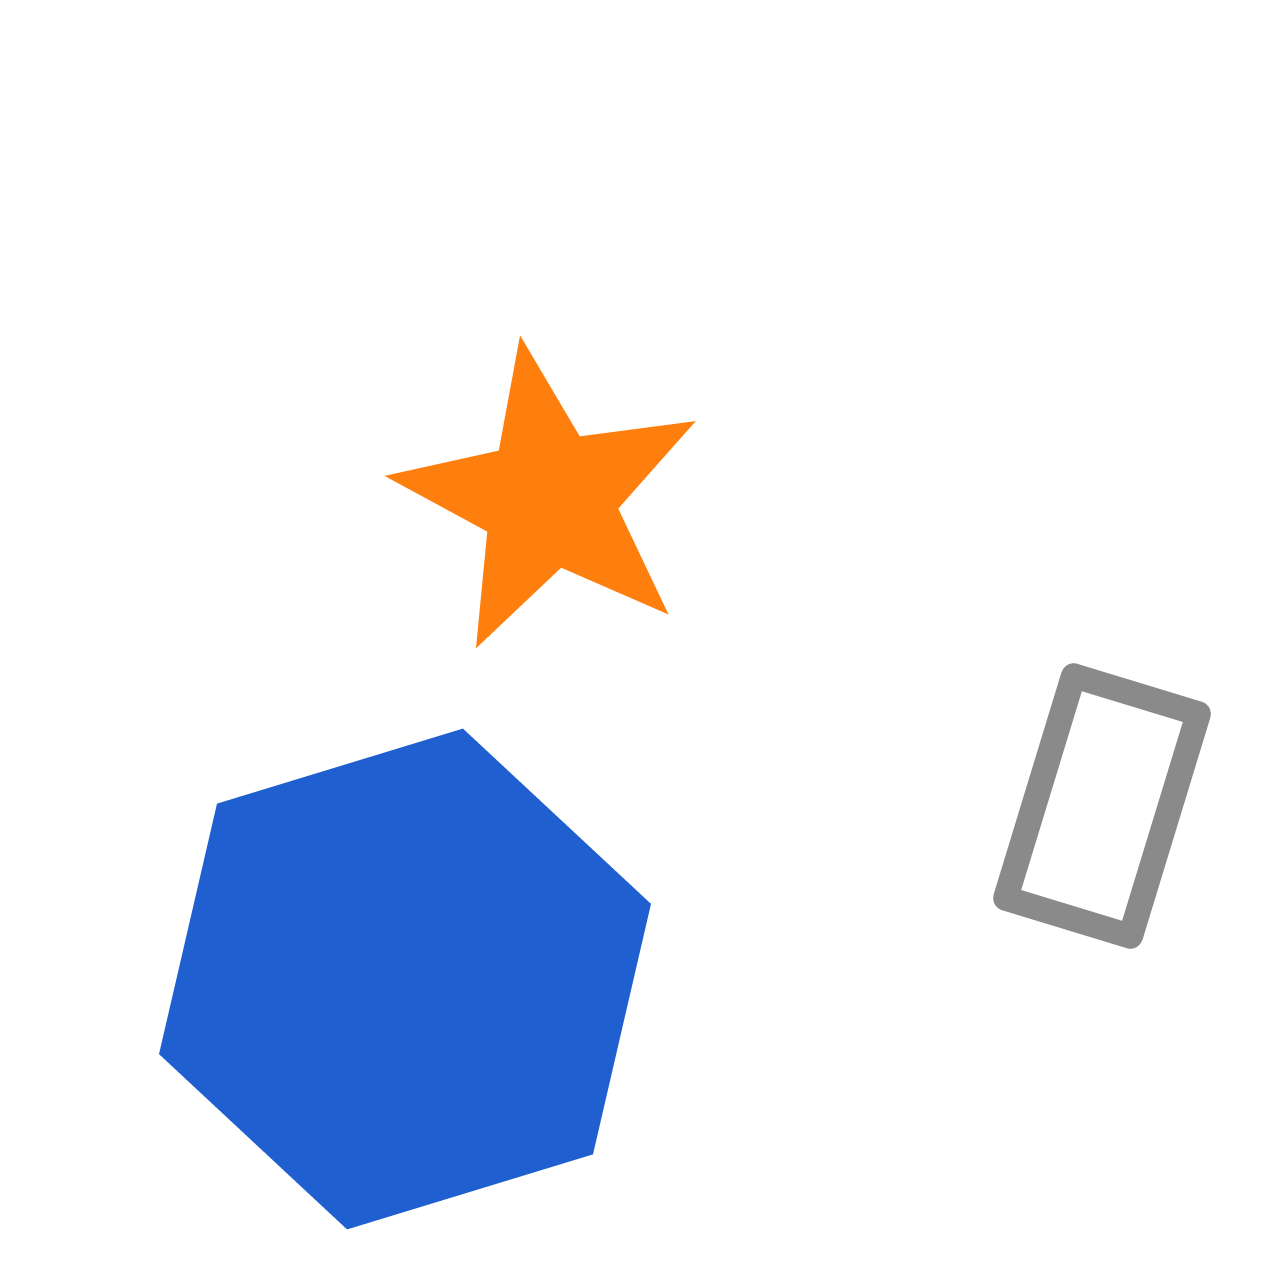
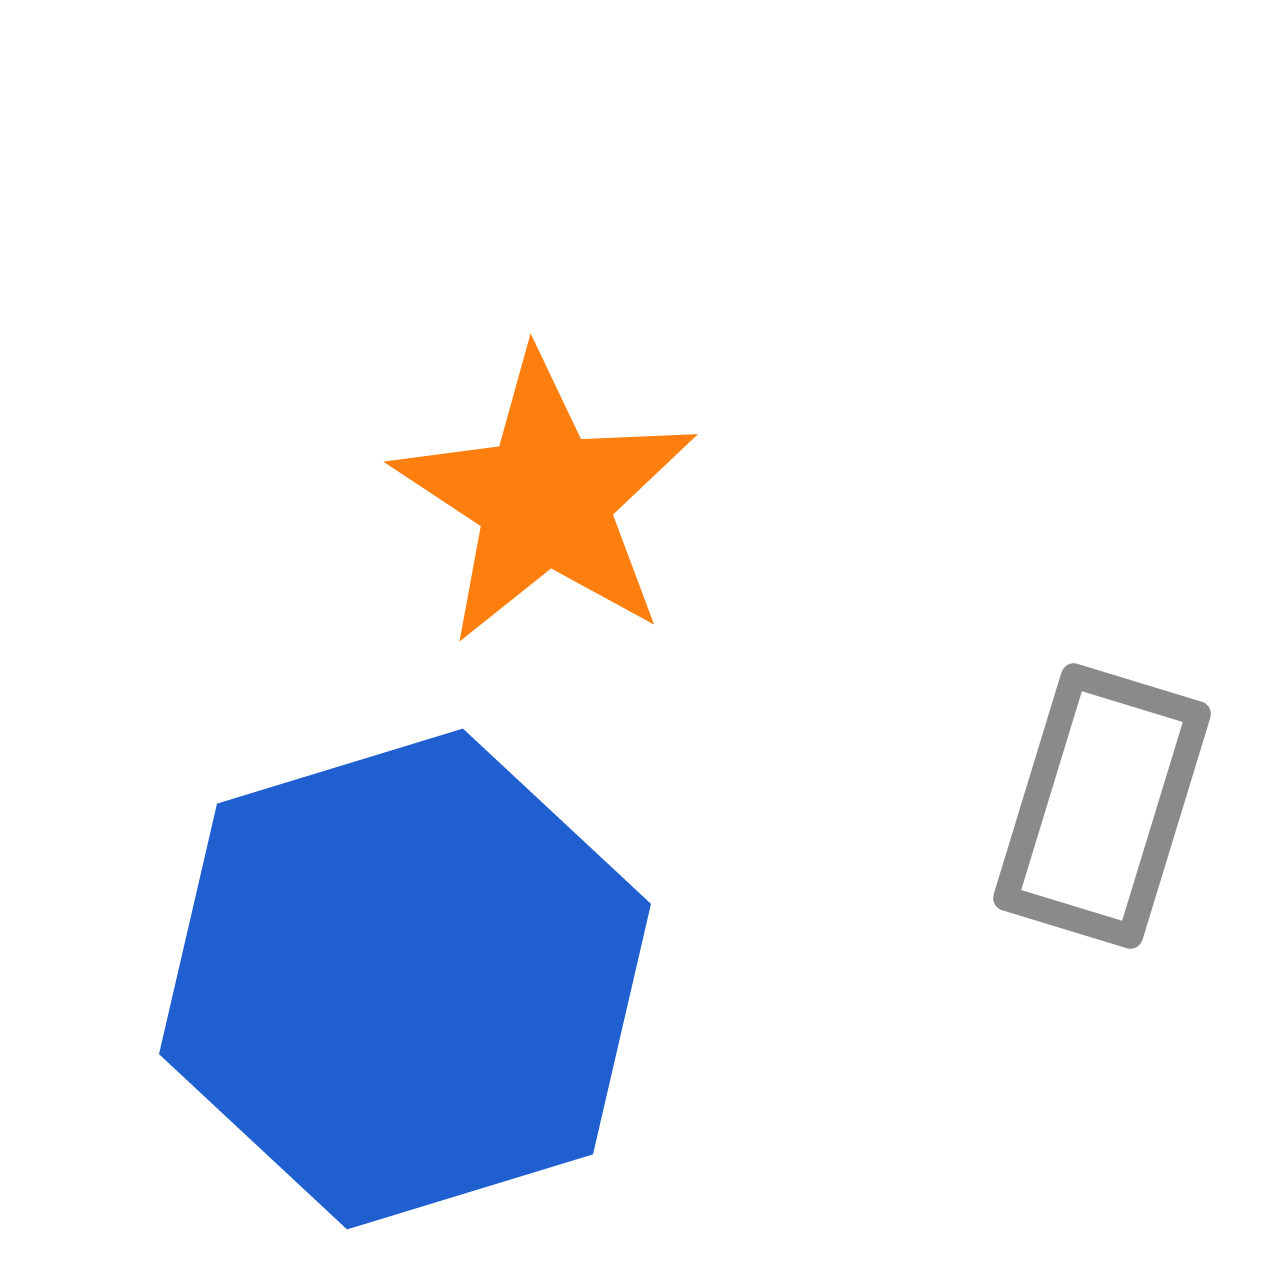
orange star: moved 4 px left; rotated 5 degrees clockwise
